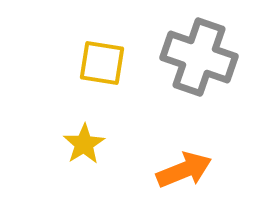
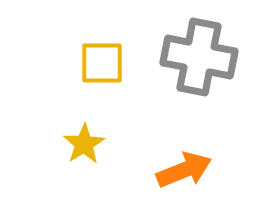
gray cross: rotated 8 degrees counterclockwise
yellow square: rotated 9 degrees counterclockwise
